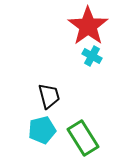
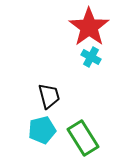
red star: moved 1 px right, 1 px down
cyan cross: moved 1 px left, 1 px down
